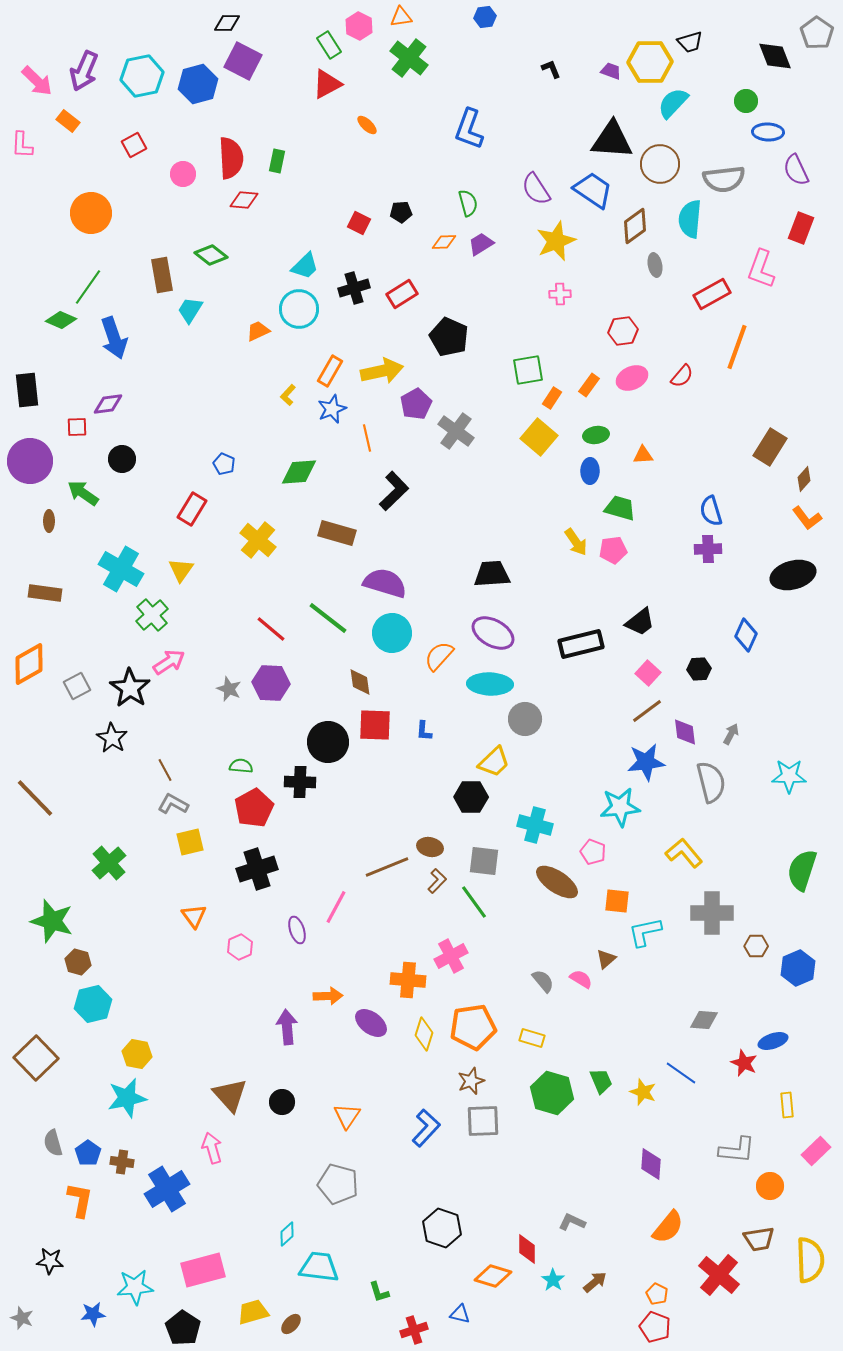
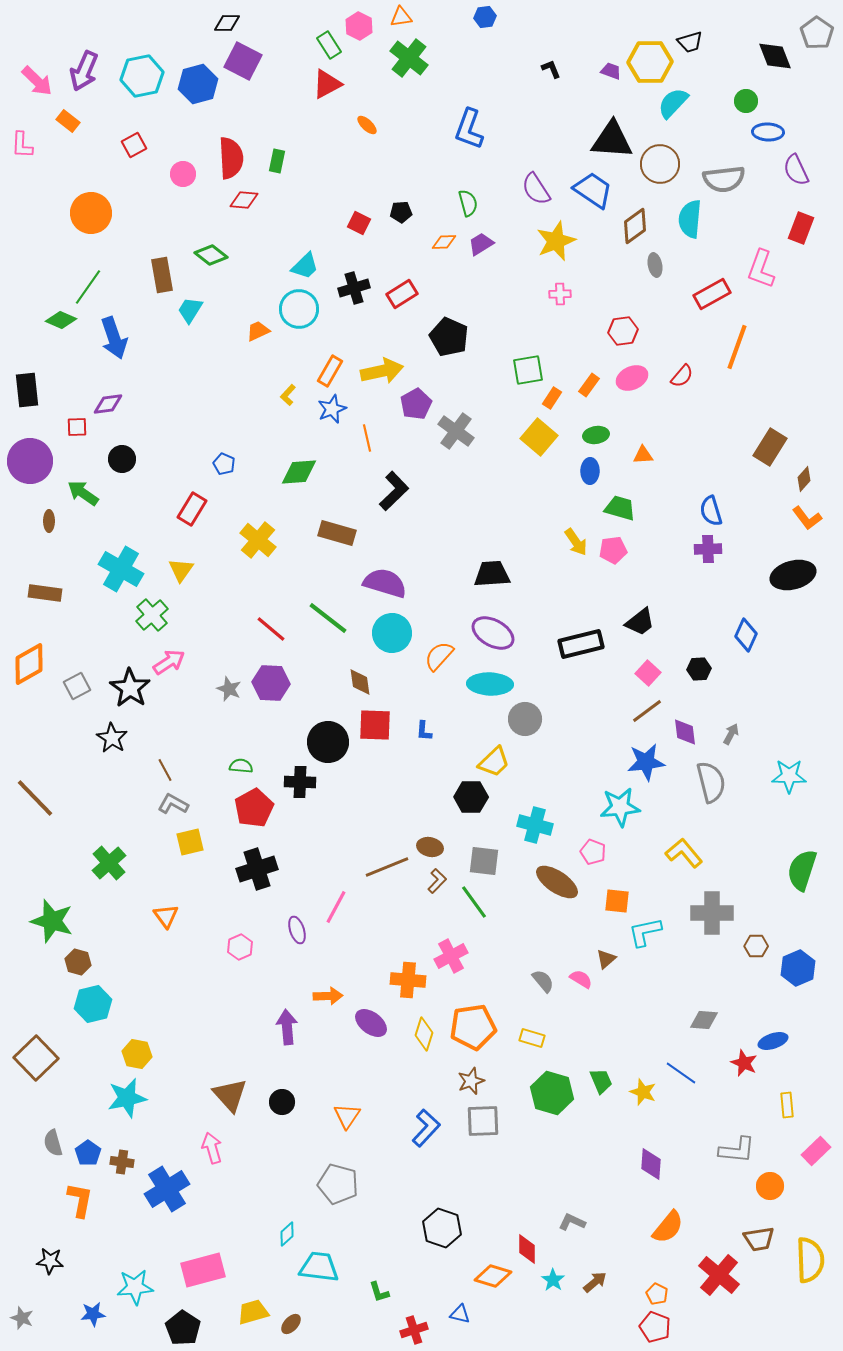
orange triangle at (194, 916): moved 28 px left
